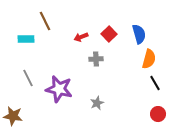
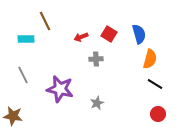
red square: rotated 14 degrees counterclockwise
orange semicircle: moved 1 px right
gray line: moved 5 px left, 3 px up
black line: moved 1 px down; rotated 28 degrees counterclockwise
purple star: moved 1 px right
